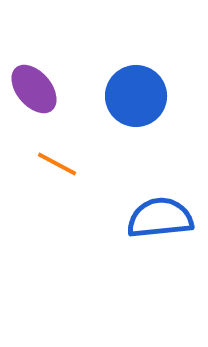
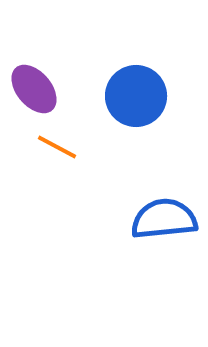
orange line: moved 17 px up
blue semicircle: moved 4 px right, 1 px down
